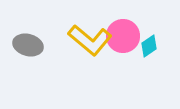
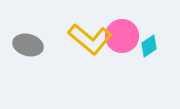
pink circle: moved 1 px left
yellow L-shape: moved 1 px up
